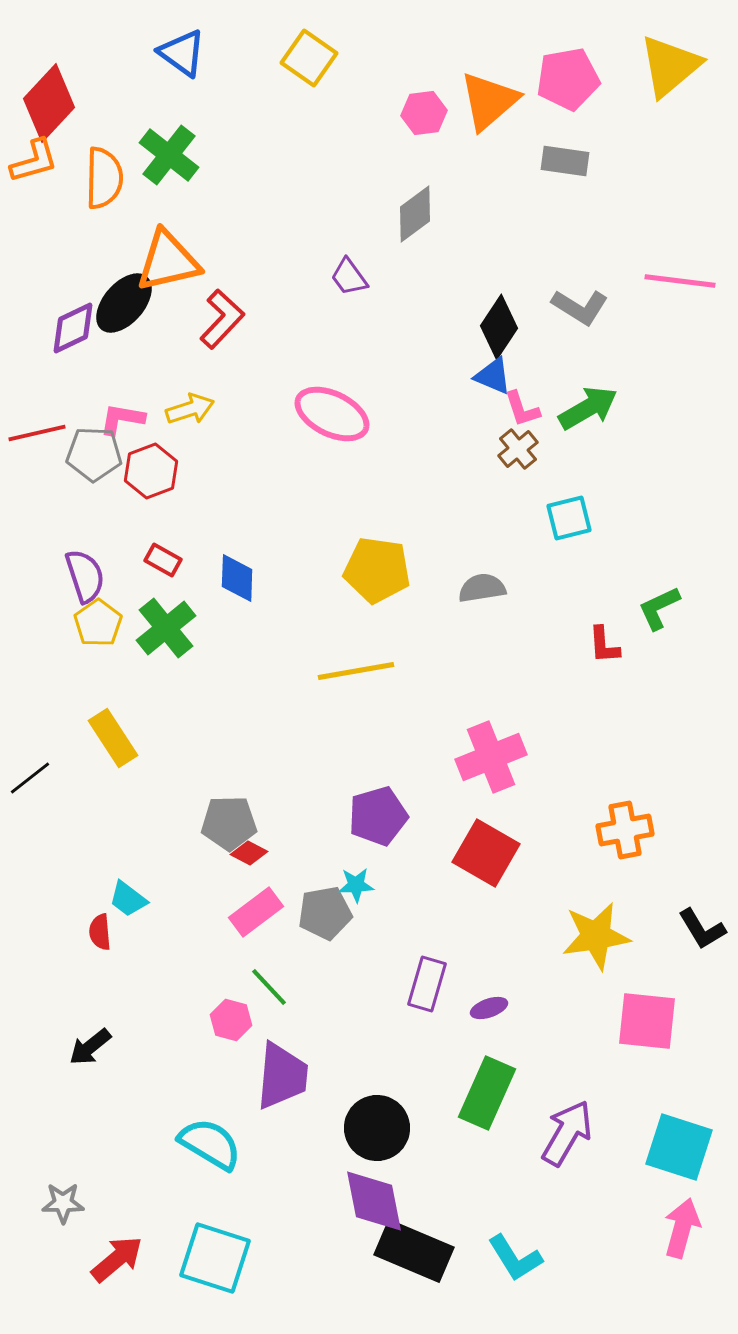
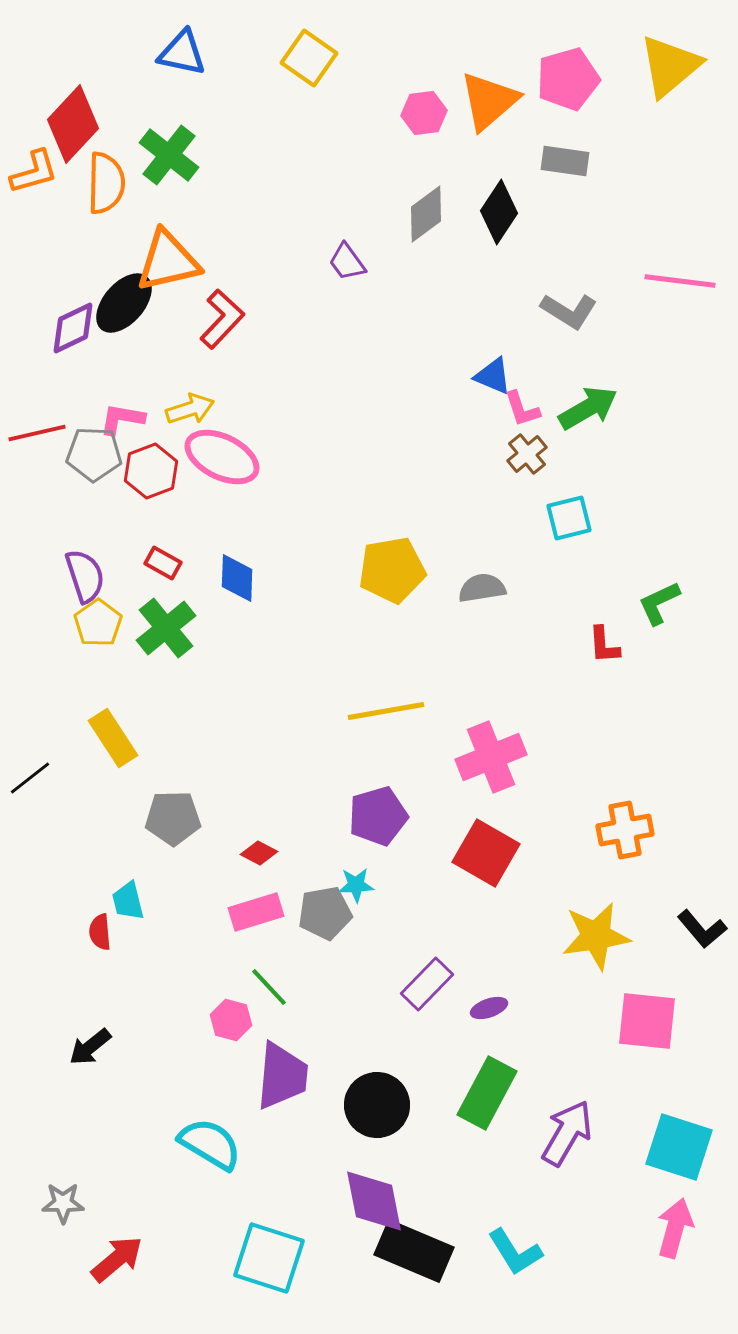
blue triangle at (182, 53): rotated 24 degrees counterclockwise
pink pentagon at (568, 79): rotated 6 degrees counterclockwise
red diamond at (49, 103): moved 24 px right, 21 px down
orange L-shape at (34, 161): moved 11 px down
orange semicircle at (104, 178): moved 2 px right, 5 px down
gray diamond at (415, 214): moved 11 px right
purple trapezoid at (349, 277): moved 2 px left, 15 px up
gray L-shape at (580, 307): moved 11 px left, 4 px down
black diamond at (499, 327): moved 115 px up
pink ellipse at (332, 414): moved 110 px left, 43 px down
brown cross at (518, 449): moved 9 px right, 5 px down
red rectangle at (163, 560): moved 3 px down
yellow pentagon at (377, 570): moved 15 px right; rotated 18 degrees counterclockwise
green L-shape at (659, 608): moved 5 px up
yellow line at (356, 671): moved 30 px right, 40 px down
gray pentagon at (229, 823): moved 56 px left, 5 px up
red diamond at (249, 853): moved 10 px right
cyan trapezoid at (128, 899): moved 2 px down; rotated 39 degrees clockwise
pink rectangle at (256, 912): rotated 20 degrees clockwise
black L-shape at (702, 929): rotated 9 degrees counterclockwise
purple rectangle at (427, 984): rotated 28 degrees clockwise
green rectangle at (487, 1093): rotated 4 degrees clockwise
black circle at (377, 1128): moved 23 px up
pink arrow at (682, 1228): moved 7 px left
cyan square at (215, 1258): moved 54 px right
cyan L-shape at (515, 1258): moved 6 px up
